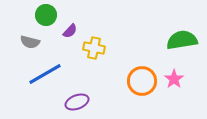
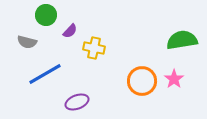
gray semicircle: moved 3 px left
